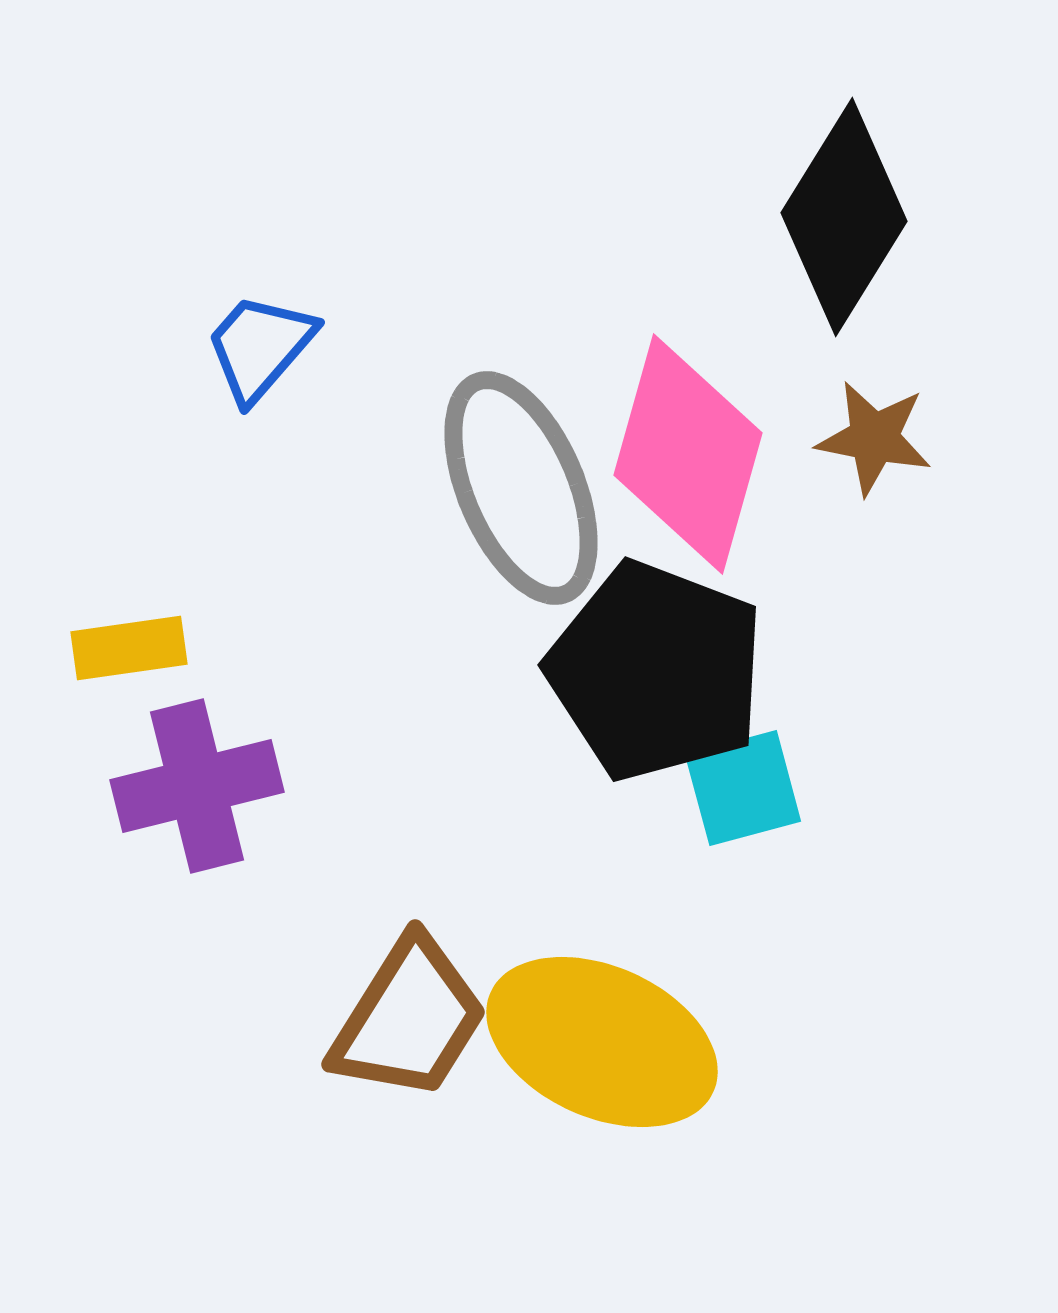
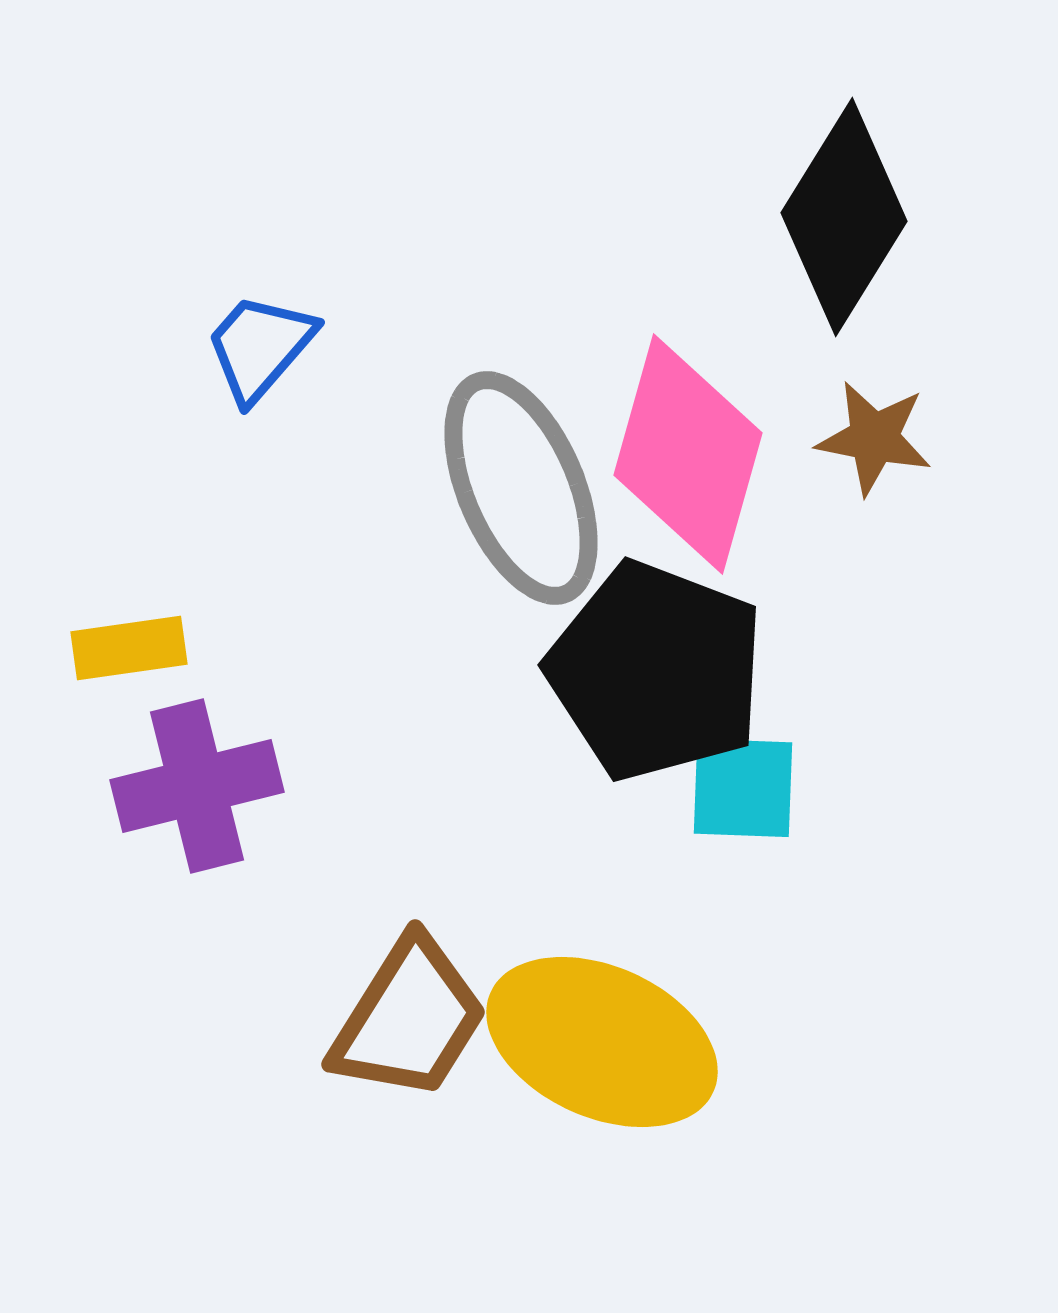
cyan square: rotated 17 degrees clockwise
